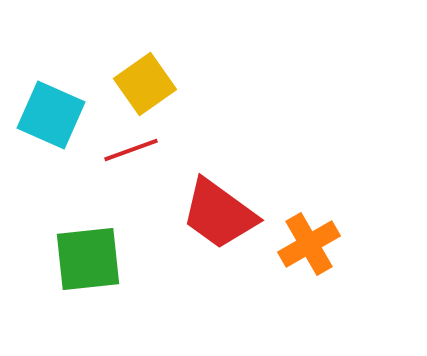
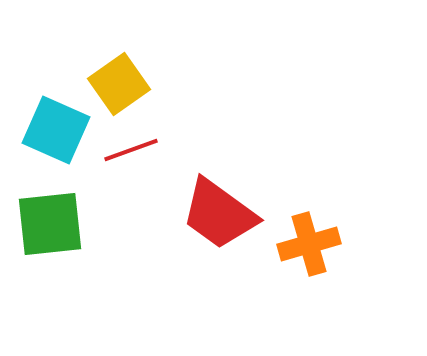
yellow square: moved 26 px left
cyan square: moved 5 px right, 15 px down
orange cross: rotated 14 degrees clockwise
green square: moved 38 px left, 35 px up
